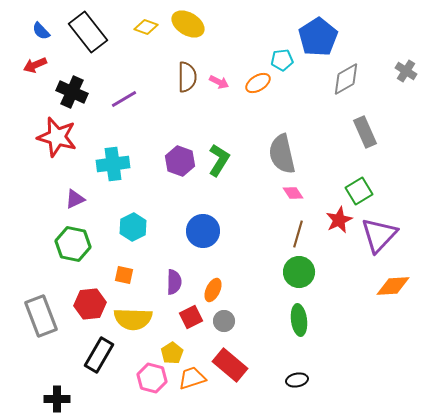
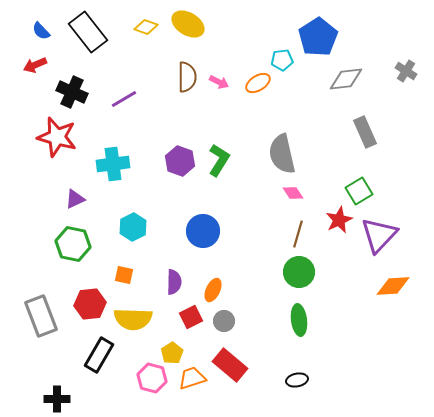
gray diamond at (346, 79): rotated 24 degrees clockwise
